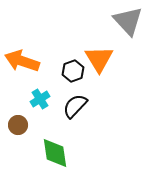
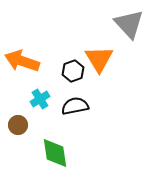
gray triangle: moved 1 px right, 3 px down
black semicircle: rotated 36 degrees clockwise
